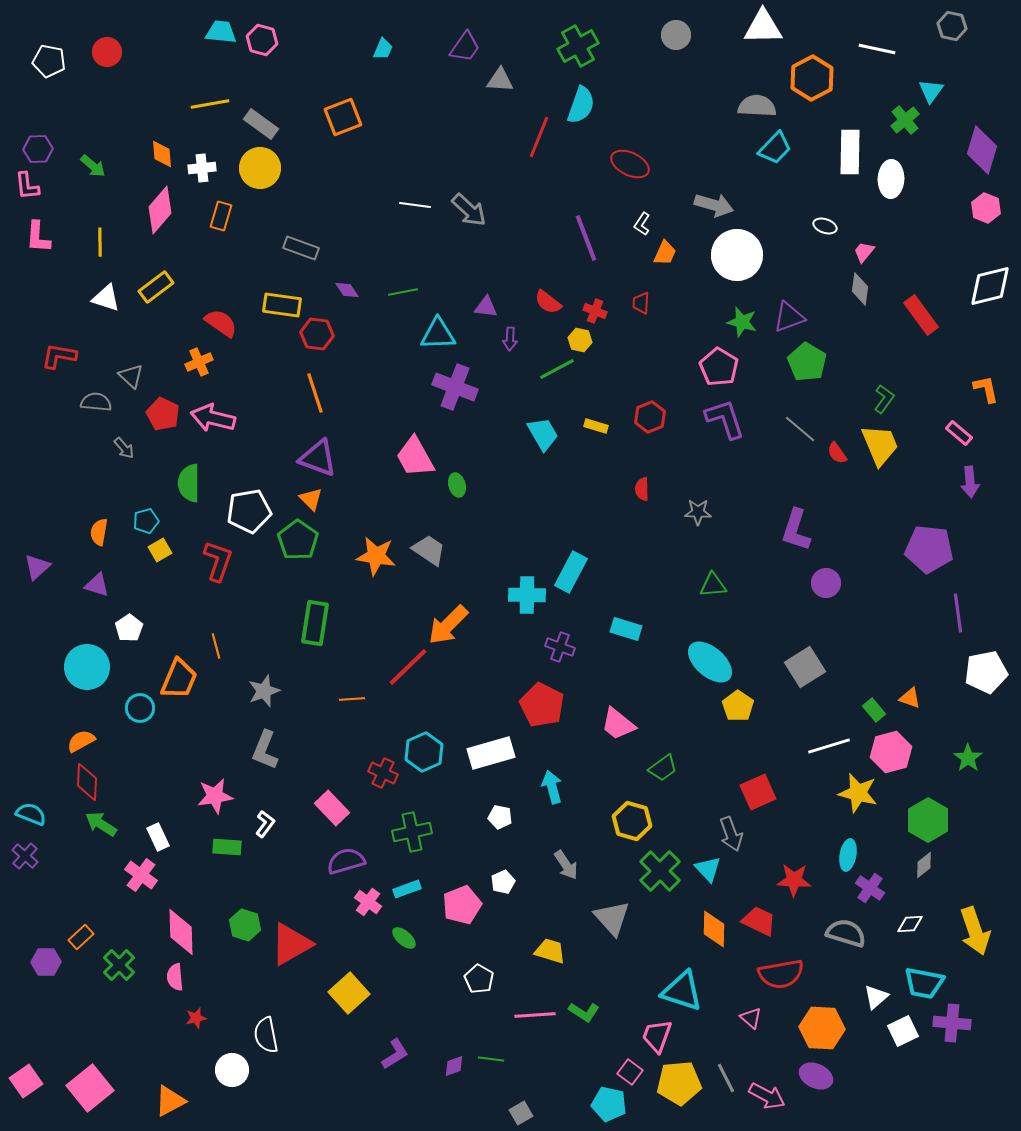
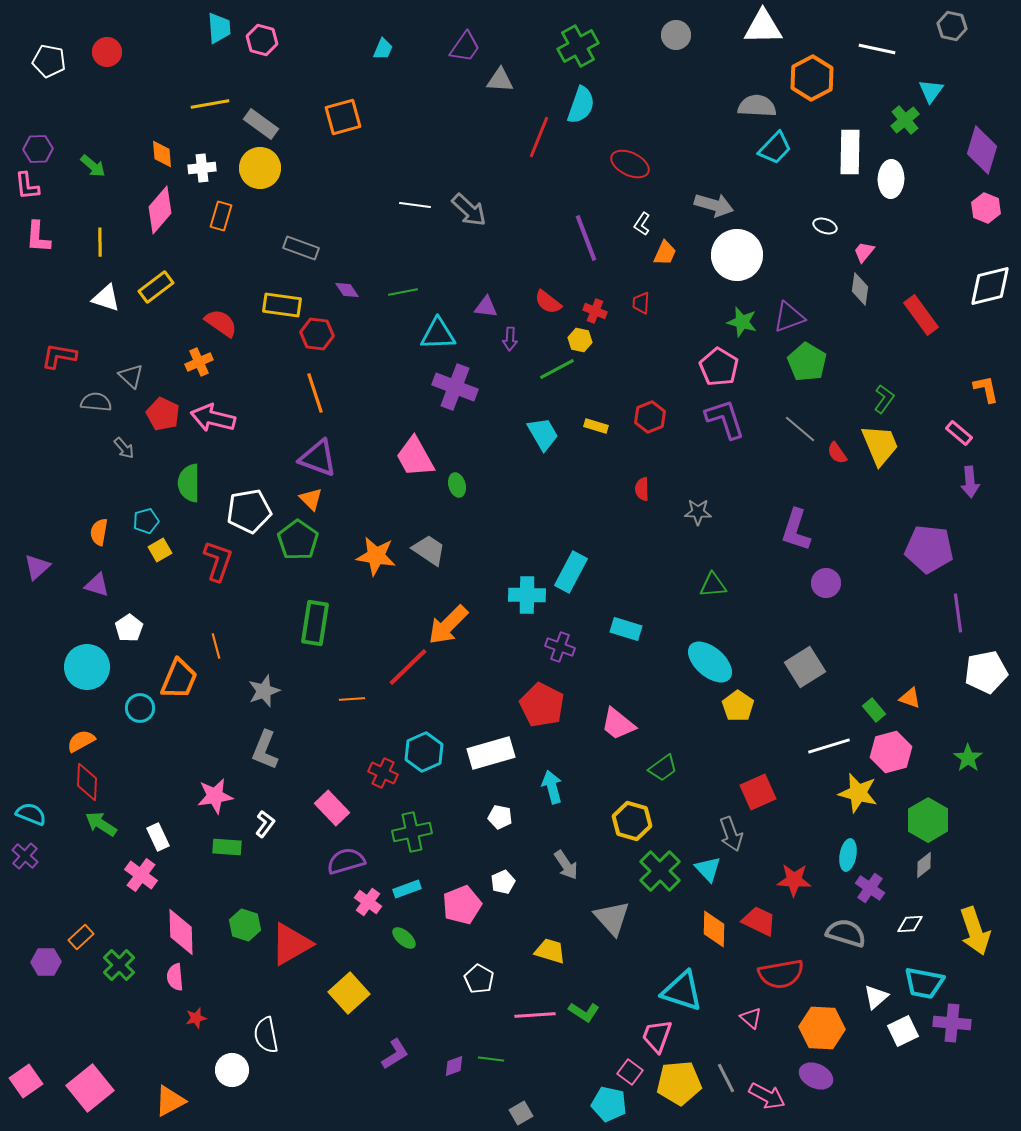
cyan trapezoid at (221, 32): moved 2 px left, 4 px up; rotated 80 degrees clockwise
orange square at (343, 117): rotated 6 degrees clockwise
